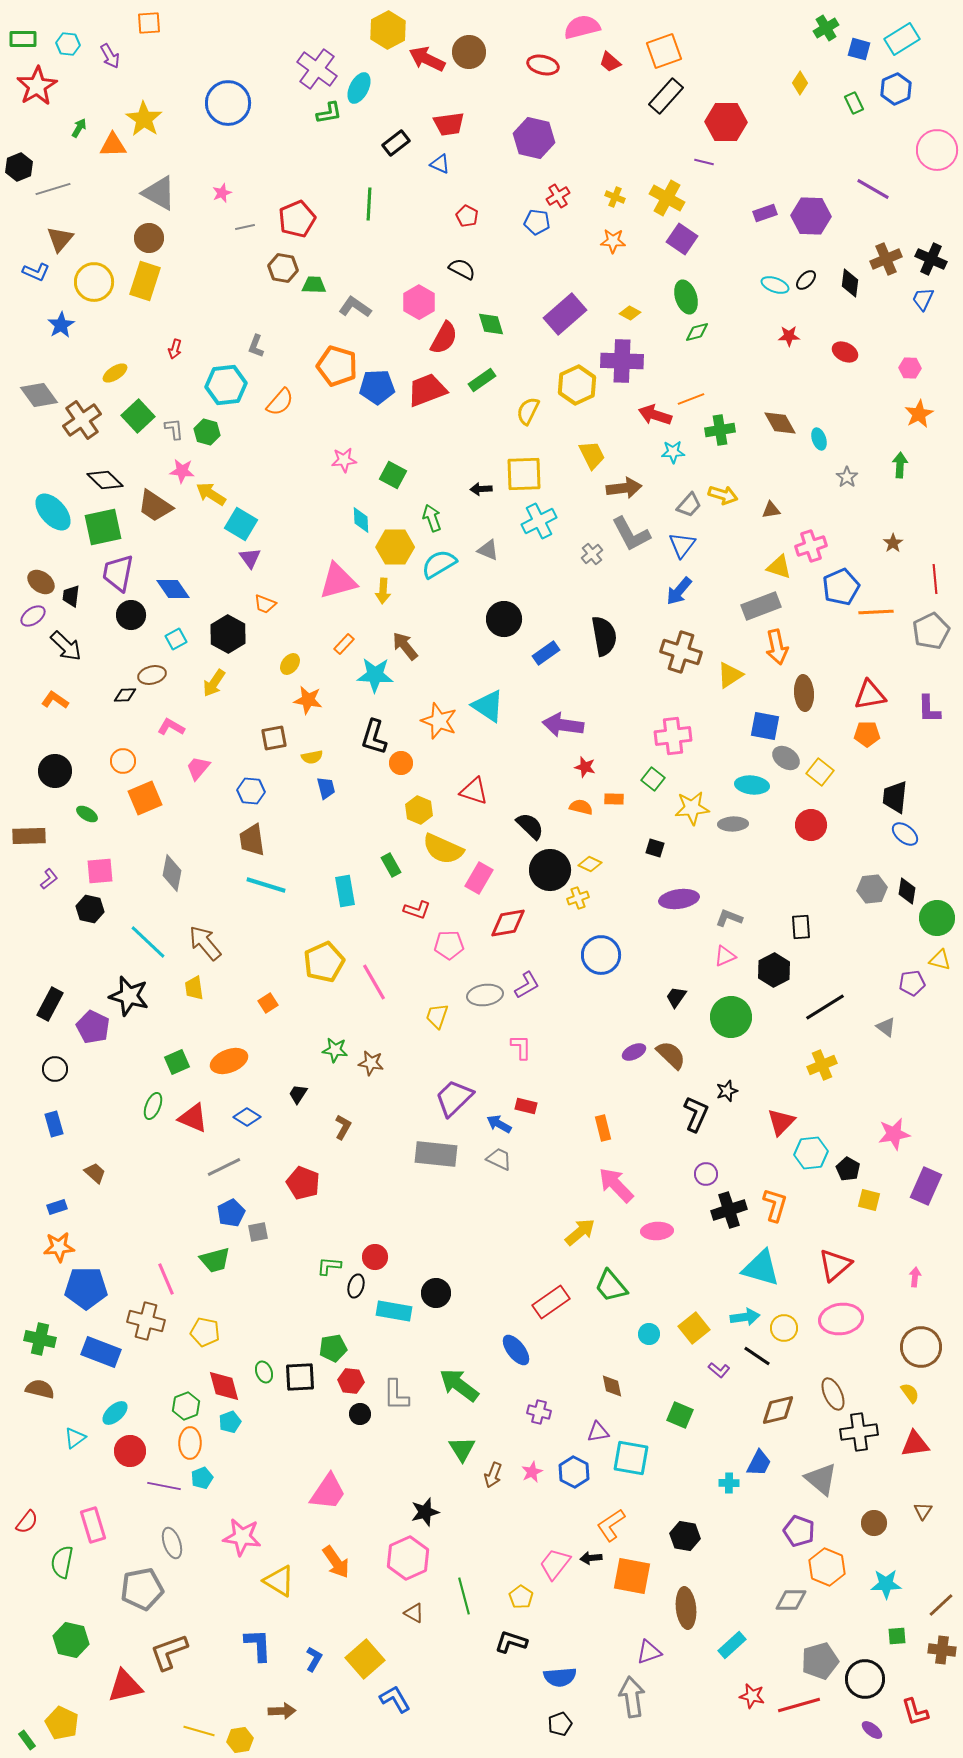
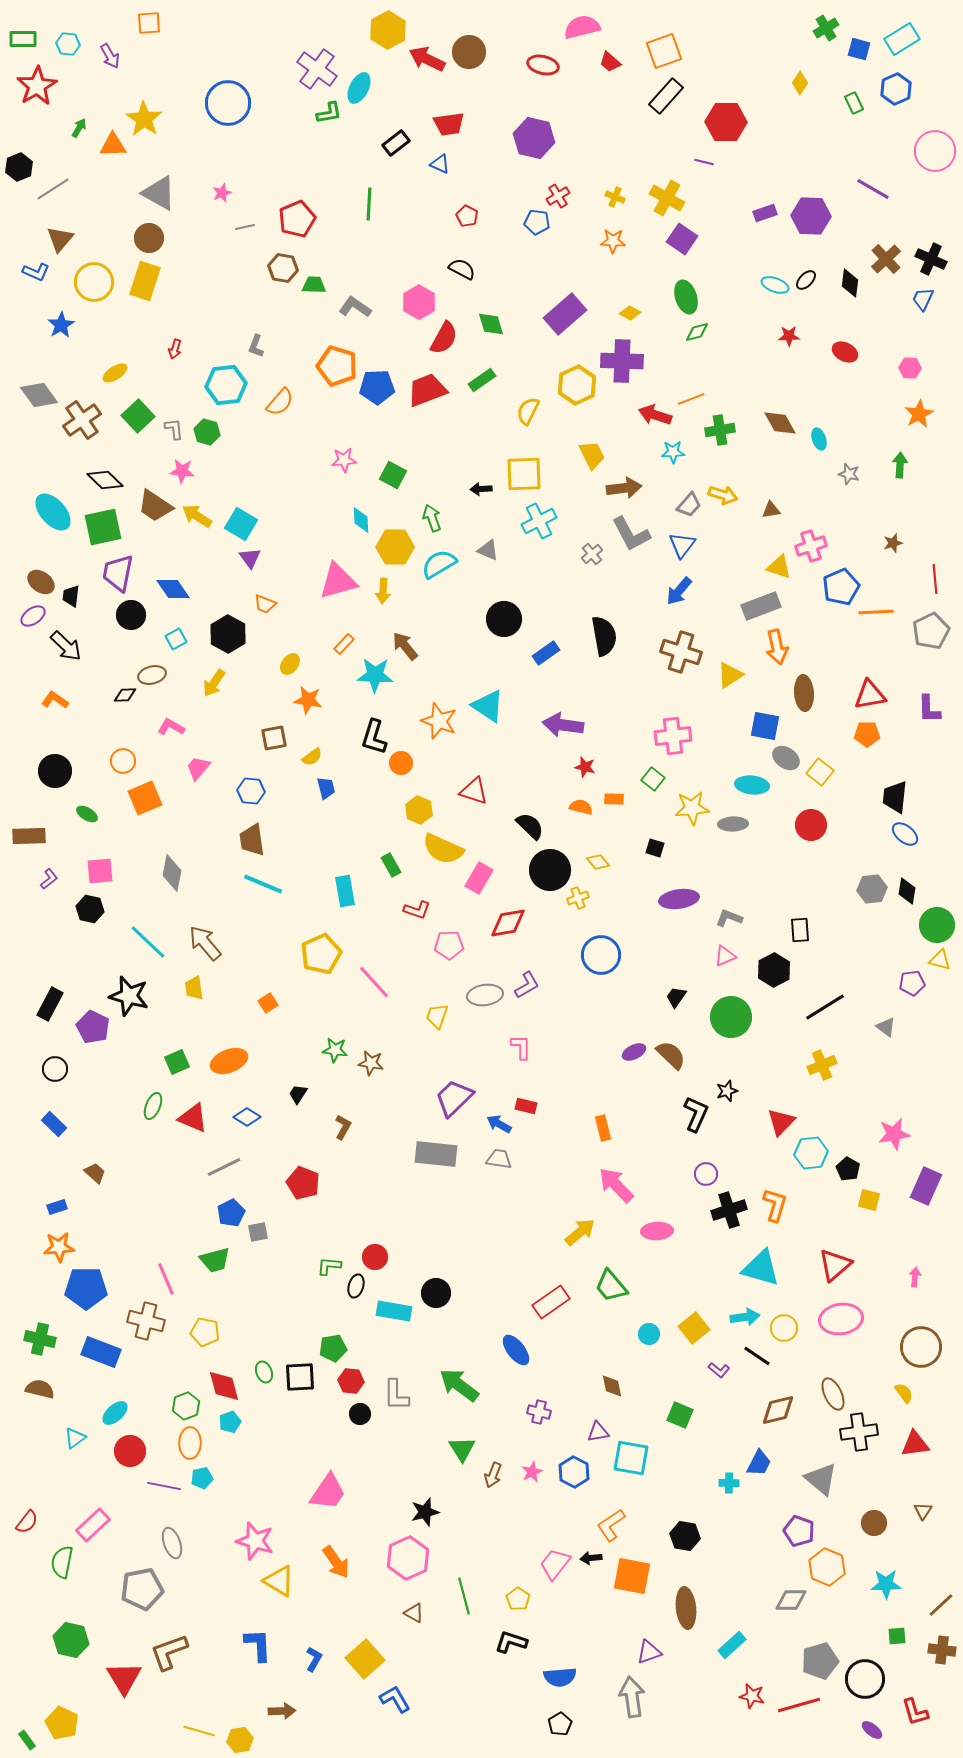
pink circle at (937, 150): moved 2 px left, 1 px down
gray line at (53, 189): rotated 16 degrees counterclockwise
brown cross at (886, 259): rotated 20 degrees counterclockwise
gray star at (847, 477): moved 2 px right, 3 px up; rotated 20 degrees counterclockwise
yellow arrow at (211, 494): moved 14 px left, 22 px down
brown star at (893, 543): rotated 18 degrees clockwise
yellow semicircle at (312, 757): rotated 25 degrees counterclockwise
yellow diamond at (590, 864): moved 8 px right, 2 px up; rotated 25 degrees clockwise
cyan line at (266, 885): moved 3 px left, 1 px up; rotated 6 degrees clockwise
green circle at (937, 918): moved 7 px down
black rectangle at (801, 927): moved 1 px left, 3 px down
yellow pentagon at (324, 962): moved 3 px left, 8 px up
pink line at (374, 982): rotated 12 degrees counterclockwise
blue rectangle at (54, 1124): rotated 30 degrees counterclockwise
gray trapezoid at (499, 1159): rotated 16 degrees counterclockwise
yellow semicircle at (910, 1393): moved 6 px left
cyan pentagon at (202, 1478): rotated 10 degrees clockwise
pink rectangle at (93, 1525): rotated 64 degrees clockwise
pink star at (242, 1537): moved 13 px right, 4 px down; rotated 9 degrees clockwise
yellow pentagon at (521, 1597): moved 3 px left, 2 px down
red triangle at (125, 1686): moved 1 px left, 8 px up; rotated 48 degrees counterclockwise
black pentagon at (560, 1724): rotated 10 degrees counterclockwise
